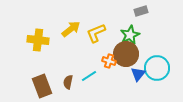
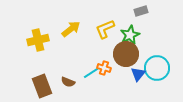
yellow L-shape: moved 9 px right, 4 px up
yellow cross: rotated 20 degrees counterclockwise
orange cross: moved 5 px left, 7 px down
cyan line: moved 2 px right, 3 px up
brown semicircle: rotated 80 degrees counterclockwise
